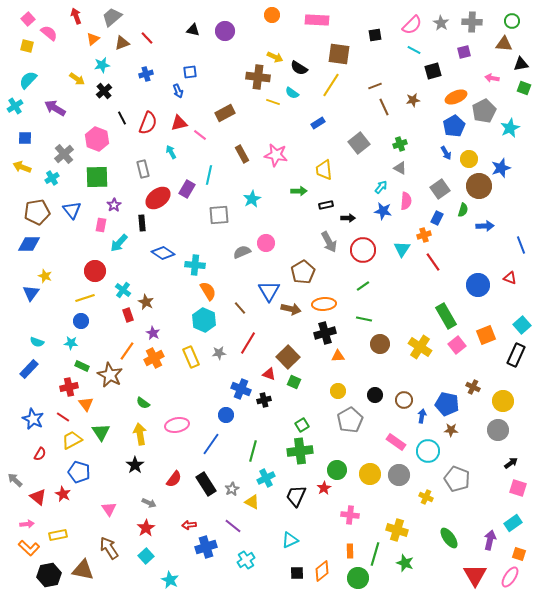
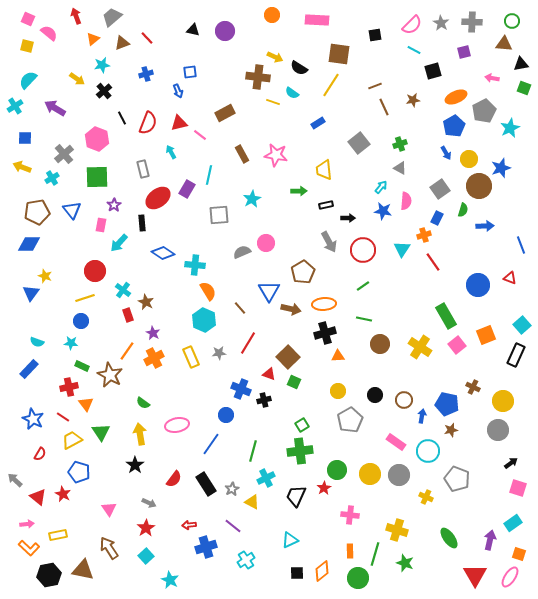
pink square at (28, 19): rotated 24 degrees counterclockwise
brown star at (451, 430): rotated 16 degrees counterclockwise
